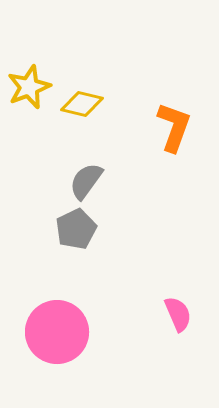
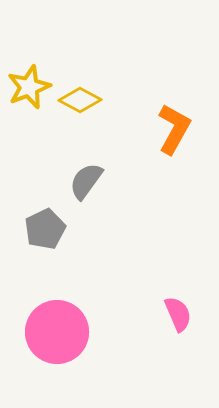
yellow diamond: moved 2 px left, 4 px up; rotated 15 degrees clockwise
orange L-shape: moved 2 px down; rotated 9 degrees clockwise
gray pentagon: moved 31 px left
